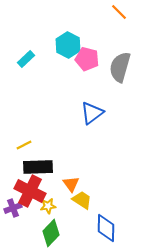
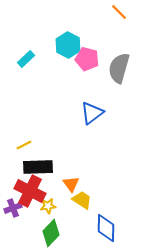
gray semicircle: moved 1 px left, 1 px down
